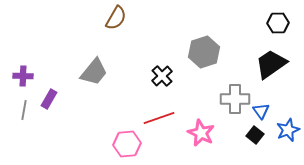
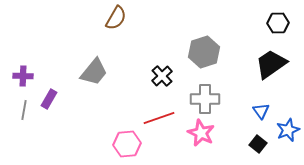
gray cross: moved 30 px left
black square: moved 3 px right, 9 px down
